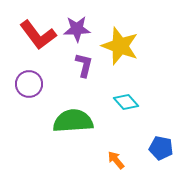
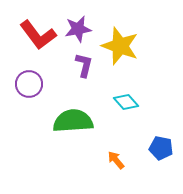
purple star: moved 1 px right; rotated 8 degrees counterclockwise
